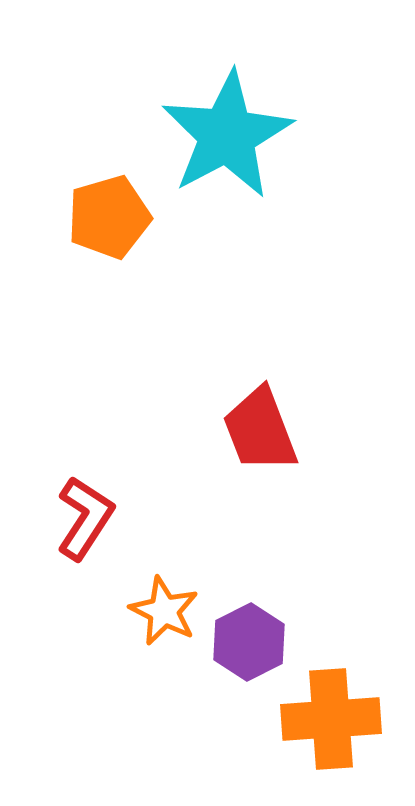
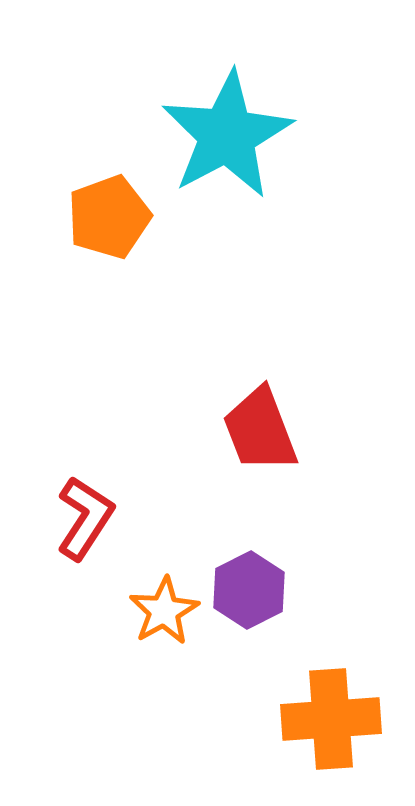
orange pentagon: rotated 4 degrees counterclockwise
orange star: rotated 16 degrees clockwise
purple hexagon: moved 52 px up
